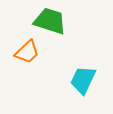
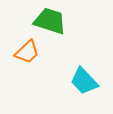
cyan trapezoid: moved 1 px right, 1 px down; rotated 68 degrees counterclockwise
